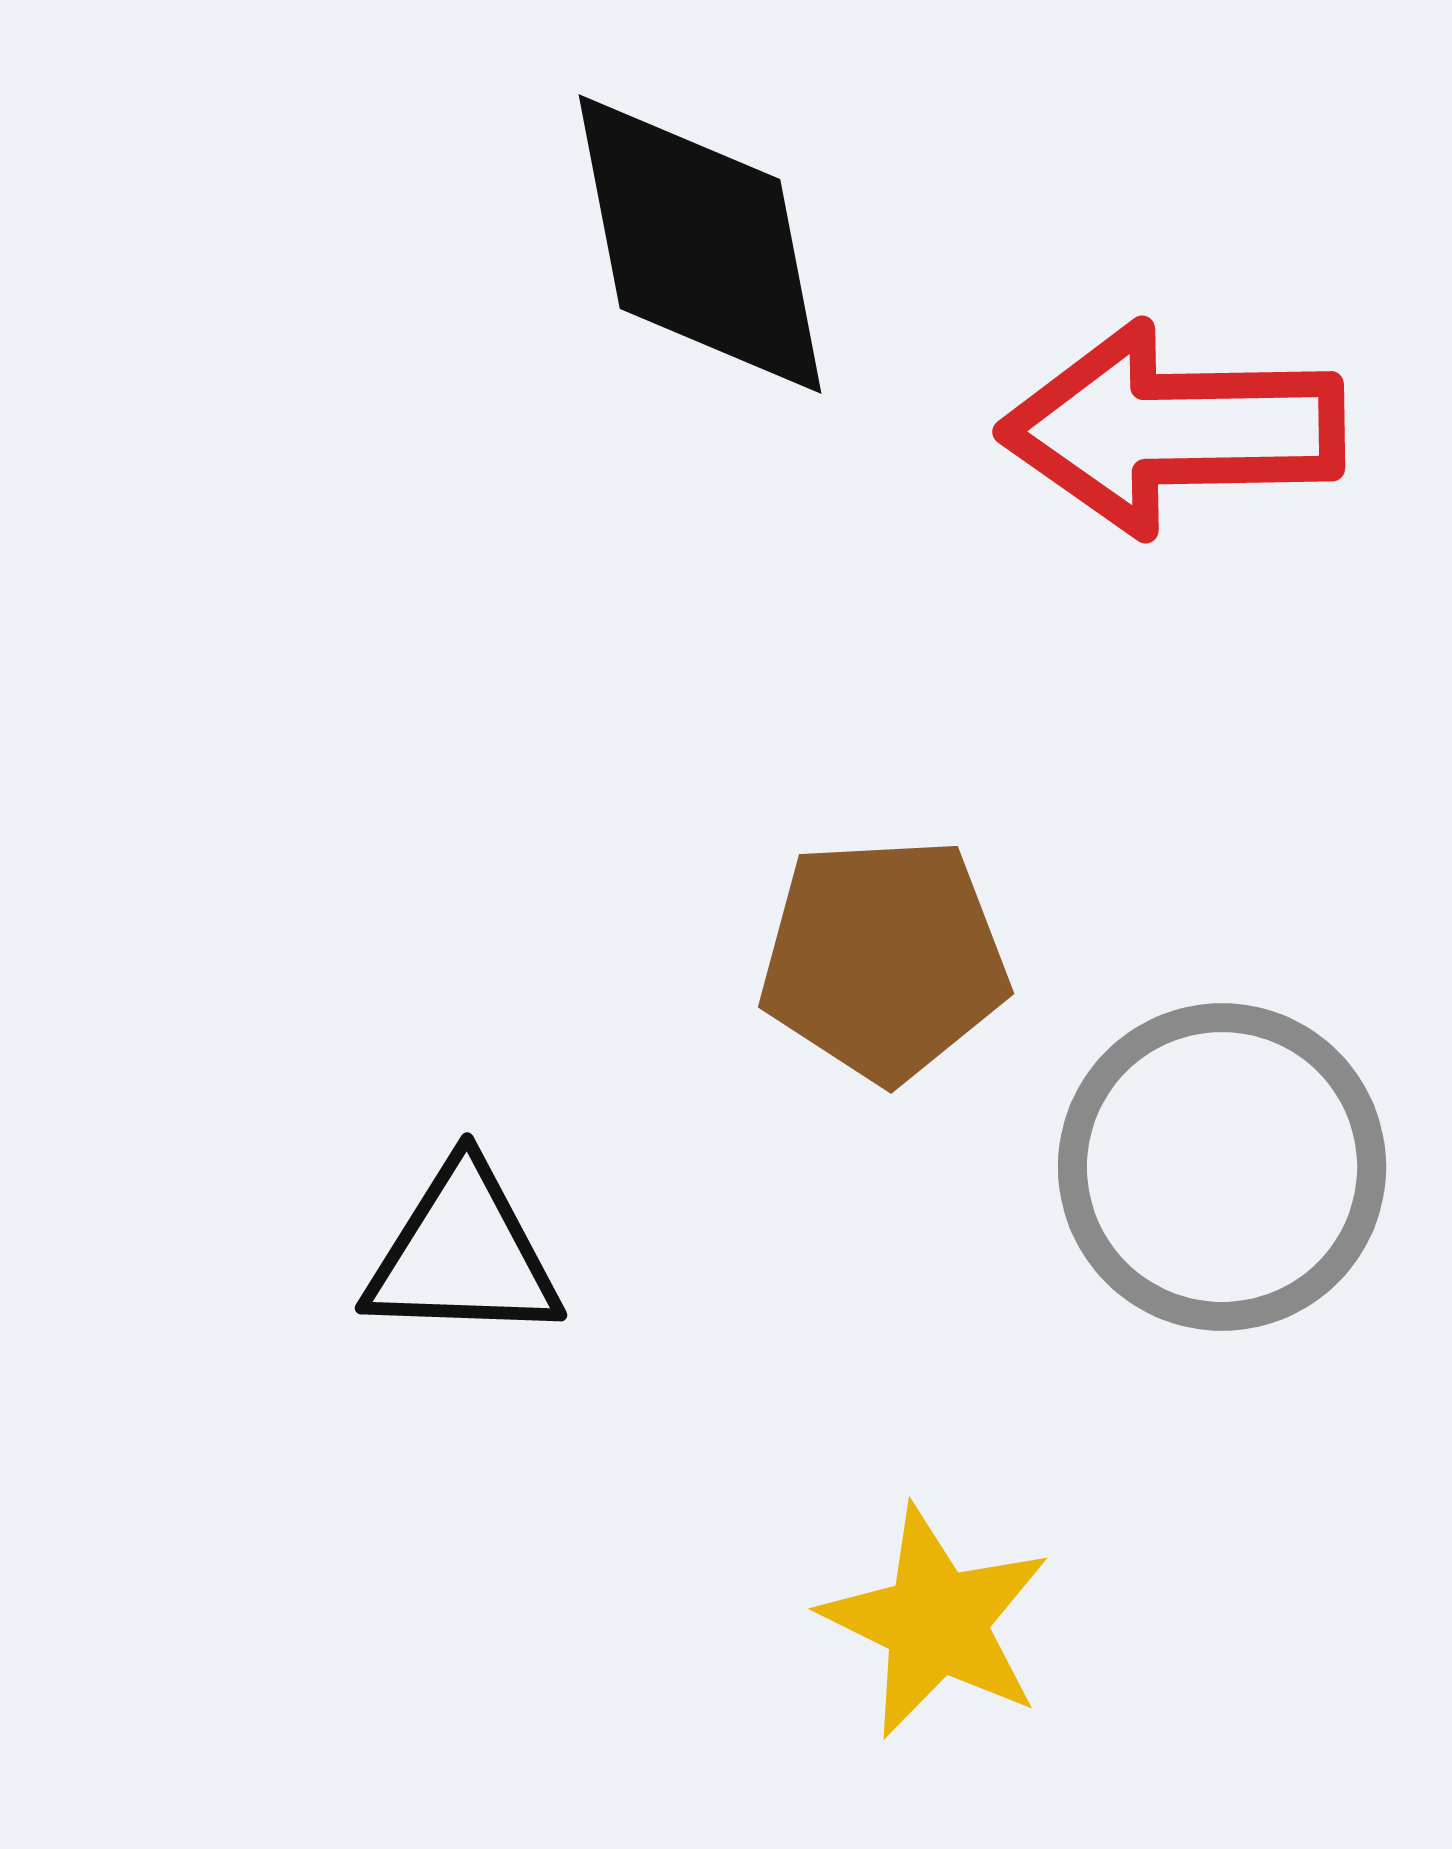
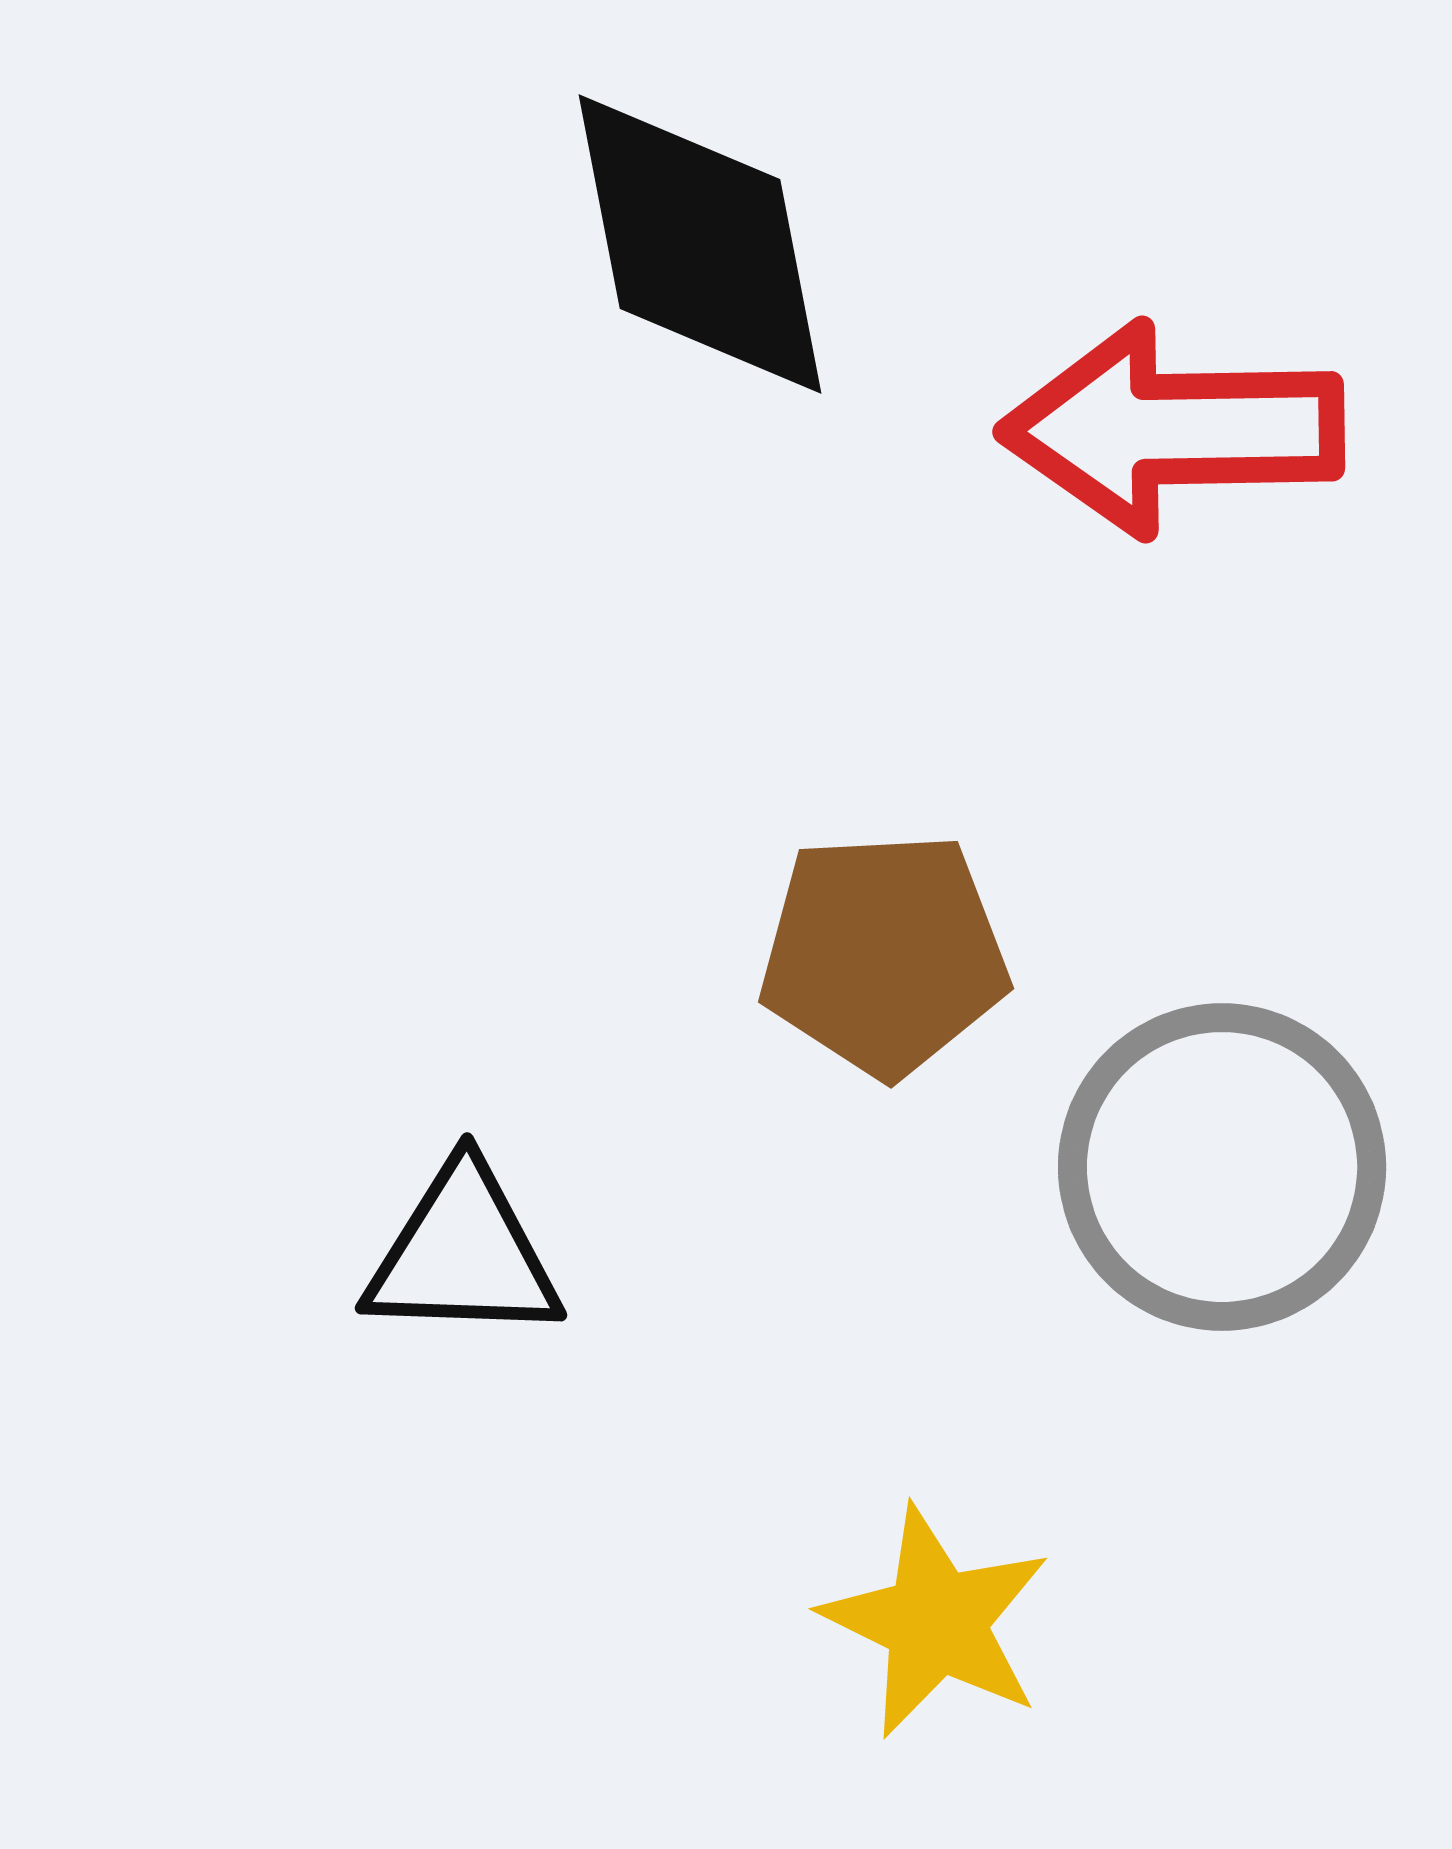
brown pentagon: moved 5 px up
